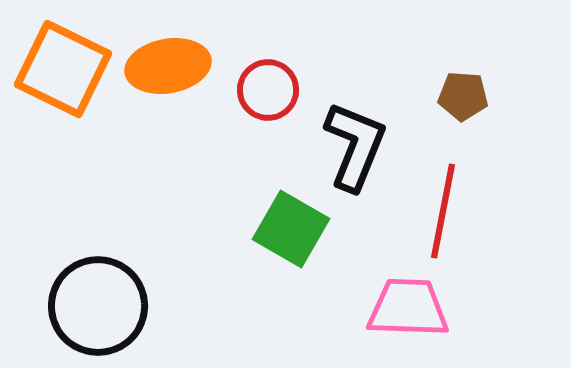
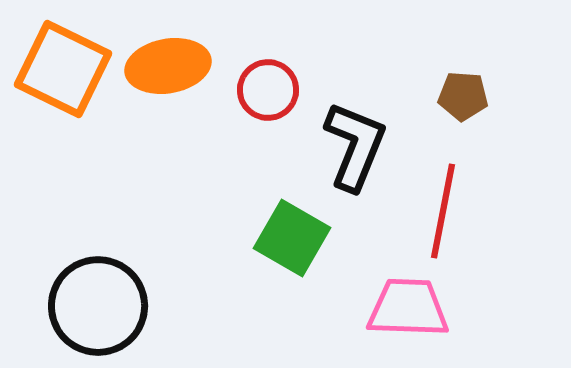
green square: moved 1 px right, 9 px down
